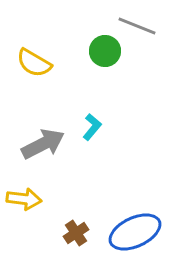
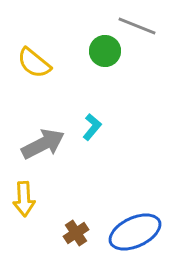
yellow semicircle: rotated 9 degrees clockwise
yellow arrow: rotated 80 degrees clockwise
